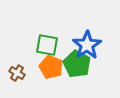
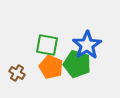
green pentagon: rotated 12 degrees counterclockwise
